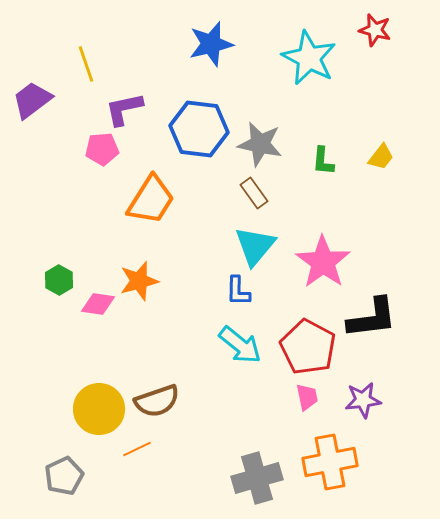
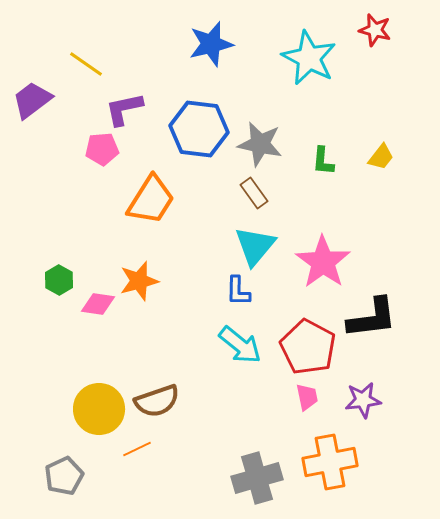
yellow line: rotated 36 degrees counterclockwise
